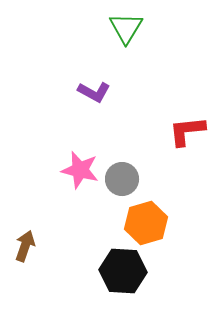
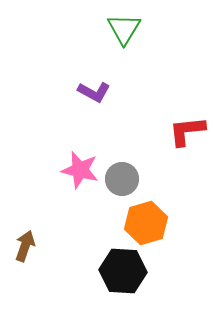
green triangle: moved 2 px left, 1 px down
